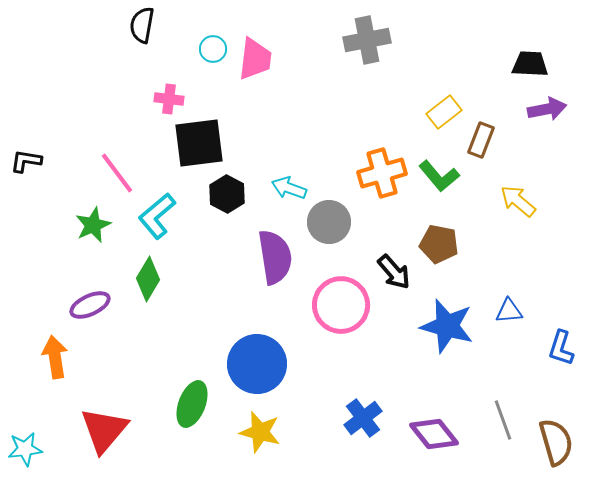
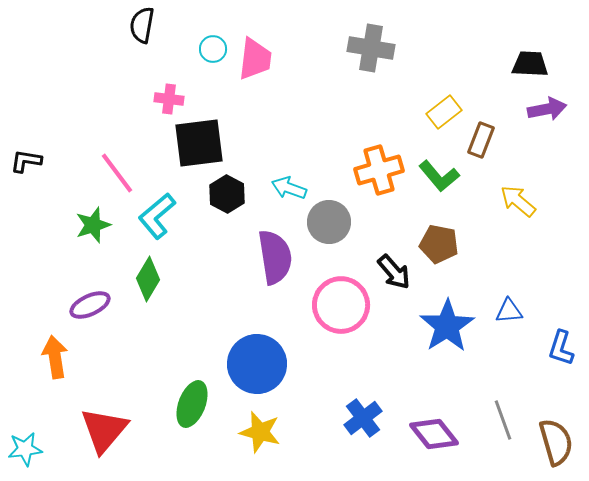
gray cross: moved 4 px right, 8 px down; rotated 21 degrees clockwise
orange cross: moved 3 px left, 3 px up
green star: rotated 6 degrees clockwise
blue star: rotated 24 degrees clockwise
